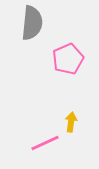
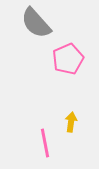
gray semicircle: moved 4 px right; rotated 132 degrees clockwise
pink line: rotated 76 degrees counterclockwise
